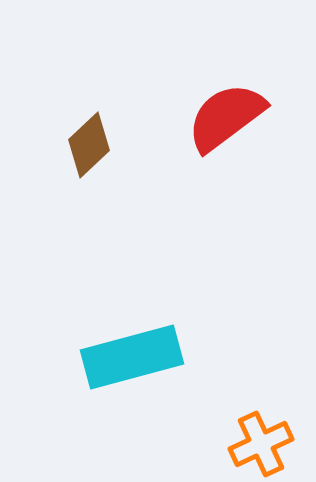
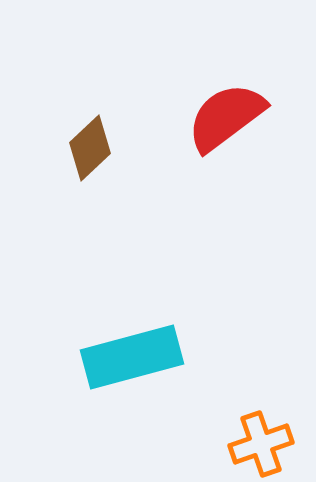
brown diamond: moved 1 px right, 3 px down
orange cross: rotated 6 degrees clockwise
